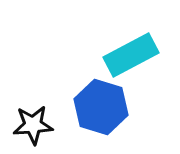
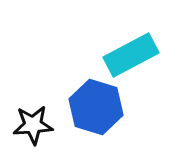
blue hexagon: moved 5 px left
